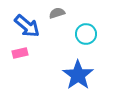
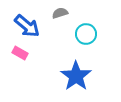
gray semicircle: moved 3 px right
pink rectangle: rotated 42 degrees clockwise
blue star: moved 2 px left, 1 px down
